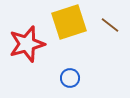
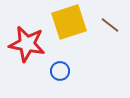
red star: rotated 27 degrees clockwise
blue circle: moved 10 px left, 7 px up
